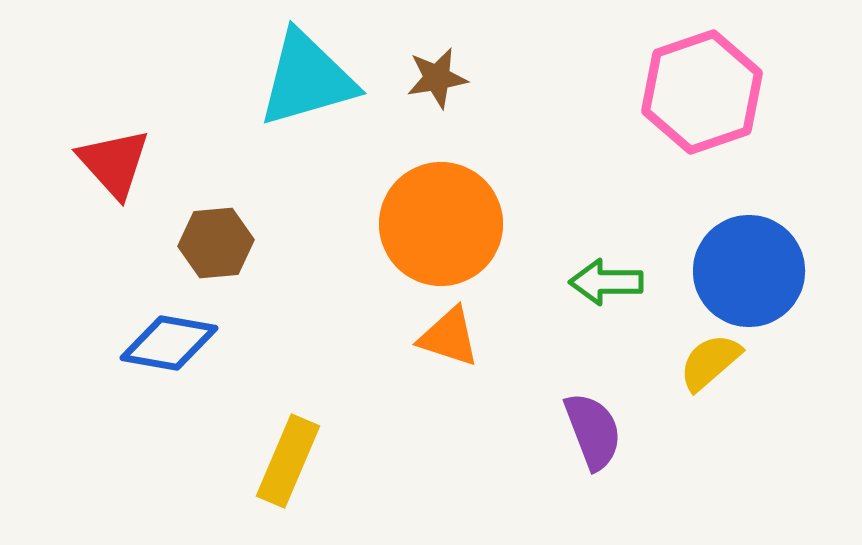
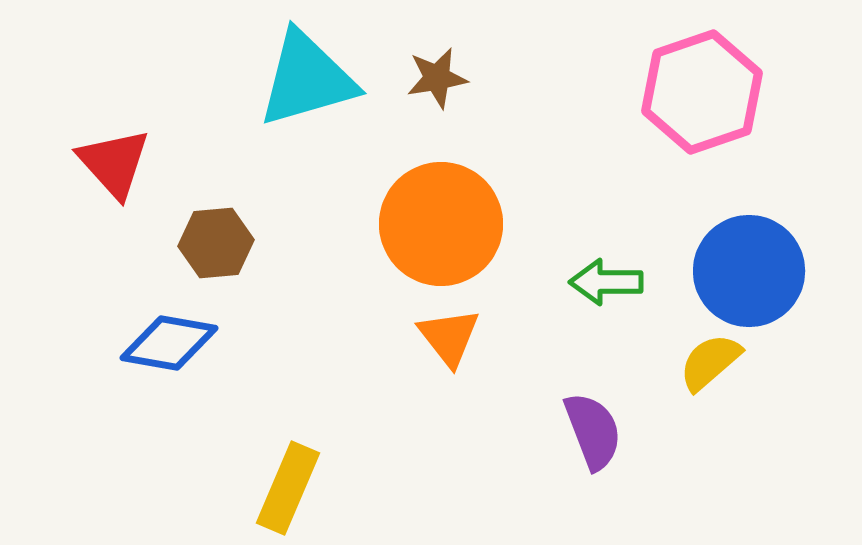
orange triangle: rotated 34 degrees clockwise
yellow rectangle: moved 27 px down
